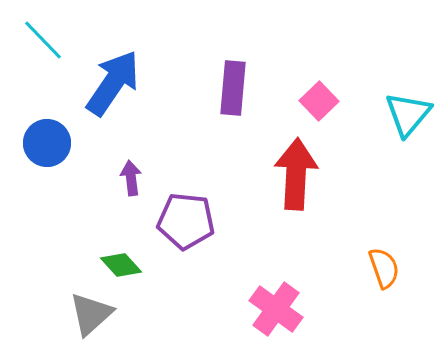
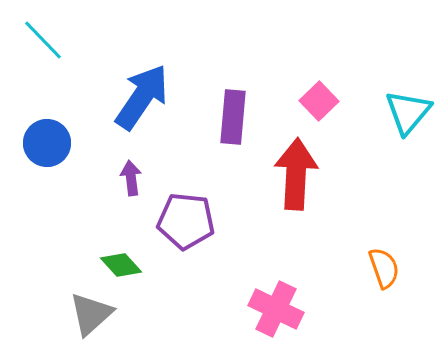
blue arrow: moved 29 px right, 14 px down
purple rectangle: moved 29 px down
cyan triangle: moved 2 px up
pink cross: rotated 10 degrees counterclockwise
